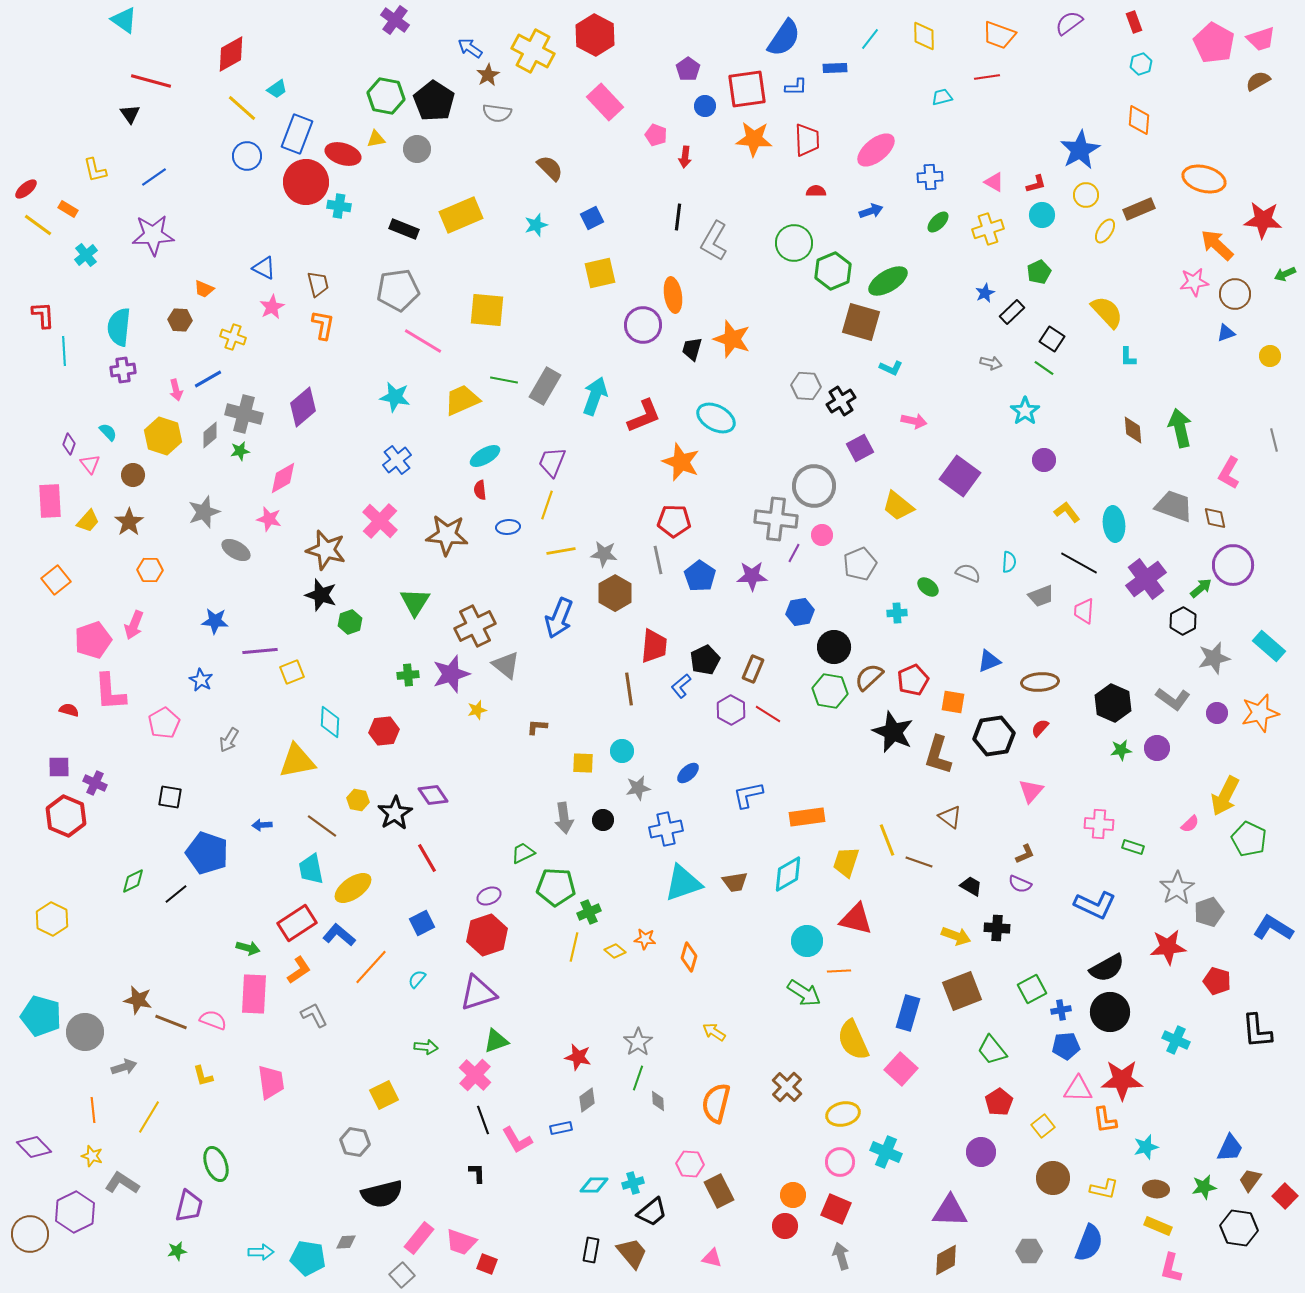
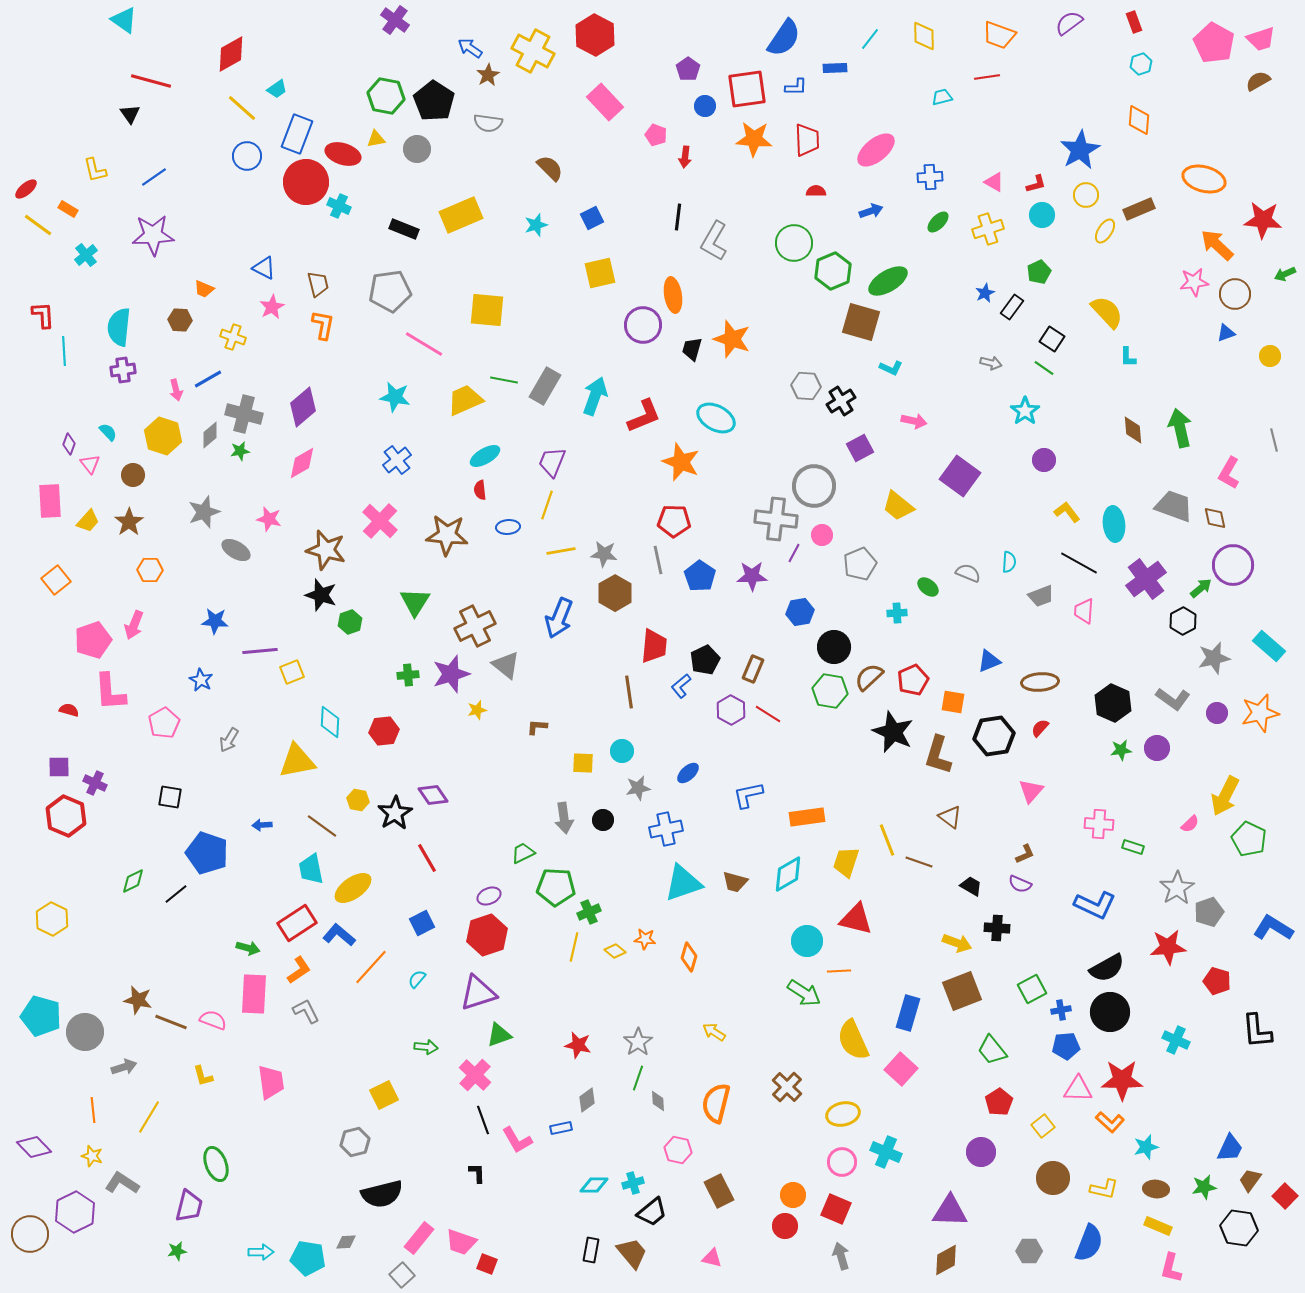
gray semicircle at (497, 113): moved 9 px left, 10 px down
cyan cross at (339, 206): rotated 15 degrees clockwise
gray pentagon at (398, 290): moved 8 px left, 1 px down
black rectangle at (1012, 312): moved 5 px up; rotated 10 degrees counterclockwise
pink line at (423, 341): moved 1 px right, 3 px down
yellow trapezoid at (462, 400): moved 3 px right
pink diamond at (283, 478): moved 19 px right, 15 px up
brown line at (629, 689): moved 3 px down
brown trapezoid at (735, 882): rotated 24 degrees clockwise
yellow arrow at (956, 936): moved 1 px right, 7 px down
gray L-shape at (314, 1015): moved 8 px left, 4 px up
green triangle at (496, 1041): moved 3 px right, 6 px up
red star at (578, 1057): moved 12 px up
orange L-shape at (1105, 1120): moved 5 px right, 2 px down; rotated 40 degrees counterclockwise
gray hexagon at (355, 1142): rotated 24 degrees counterclockwise
pink circle at (840, 1162): moved 2 px right
pink hexagon at (690, 1164): moved 12 px left, 14 px up; rotated 8 degrees clockwise
